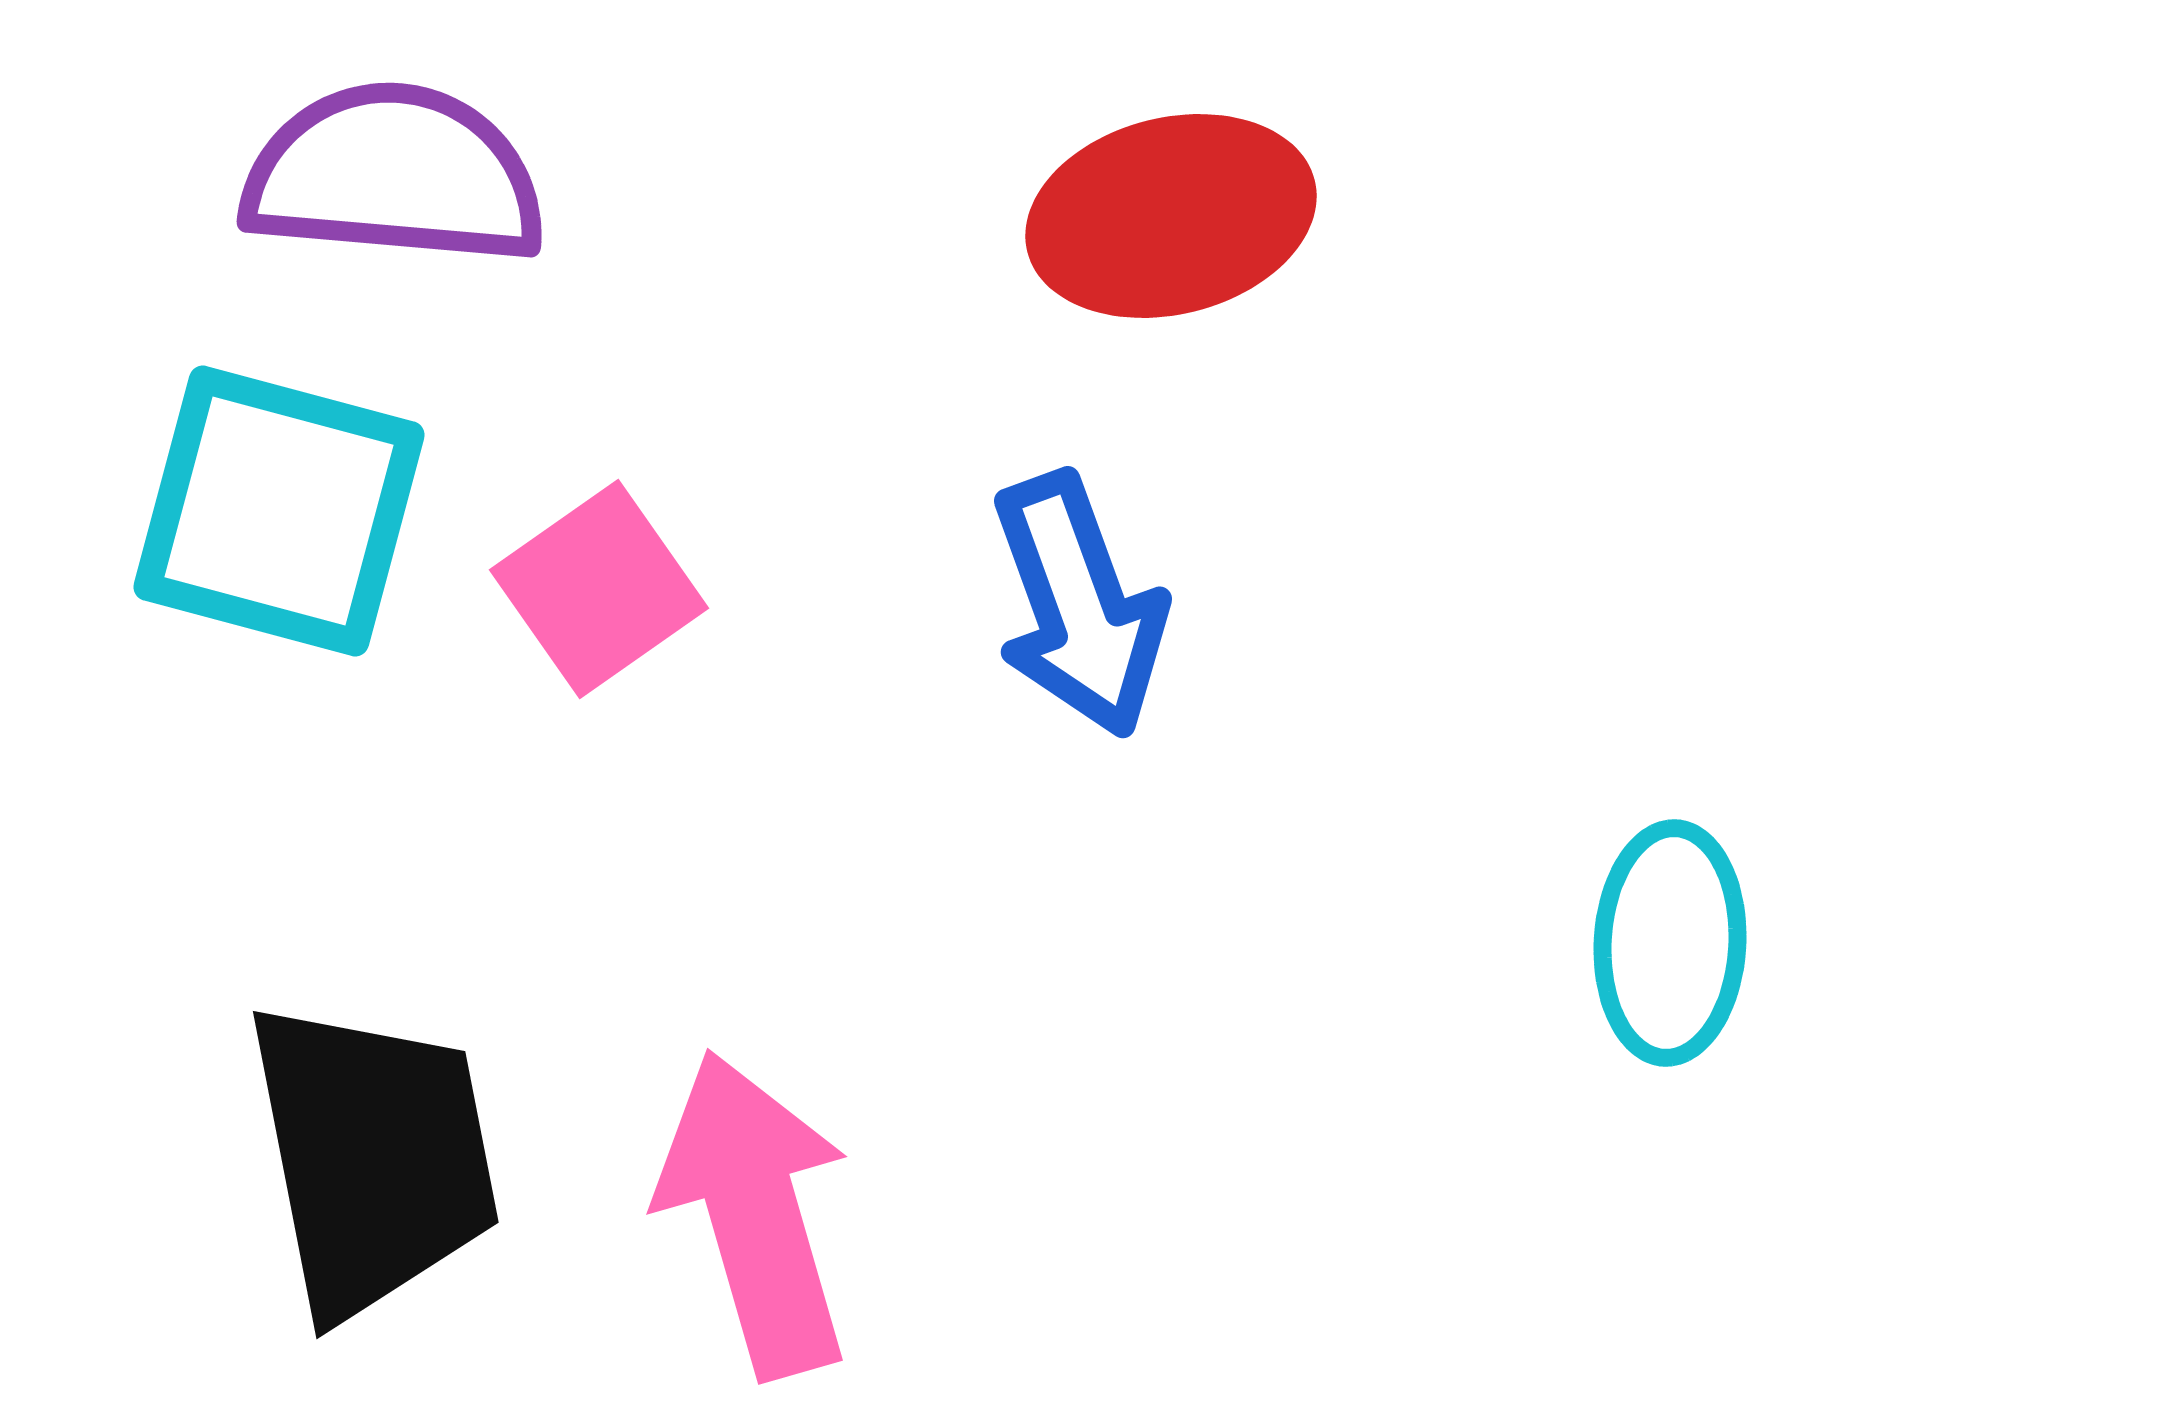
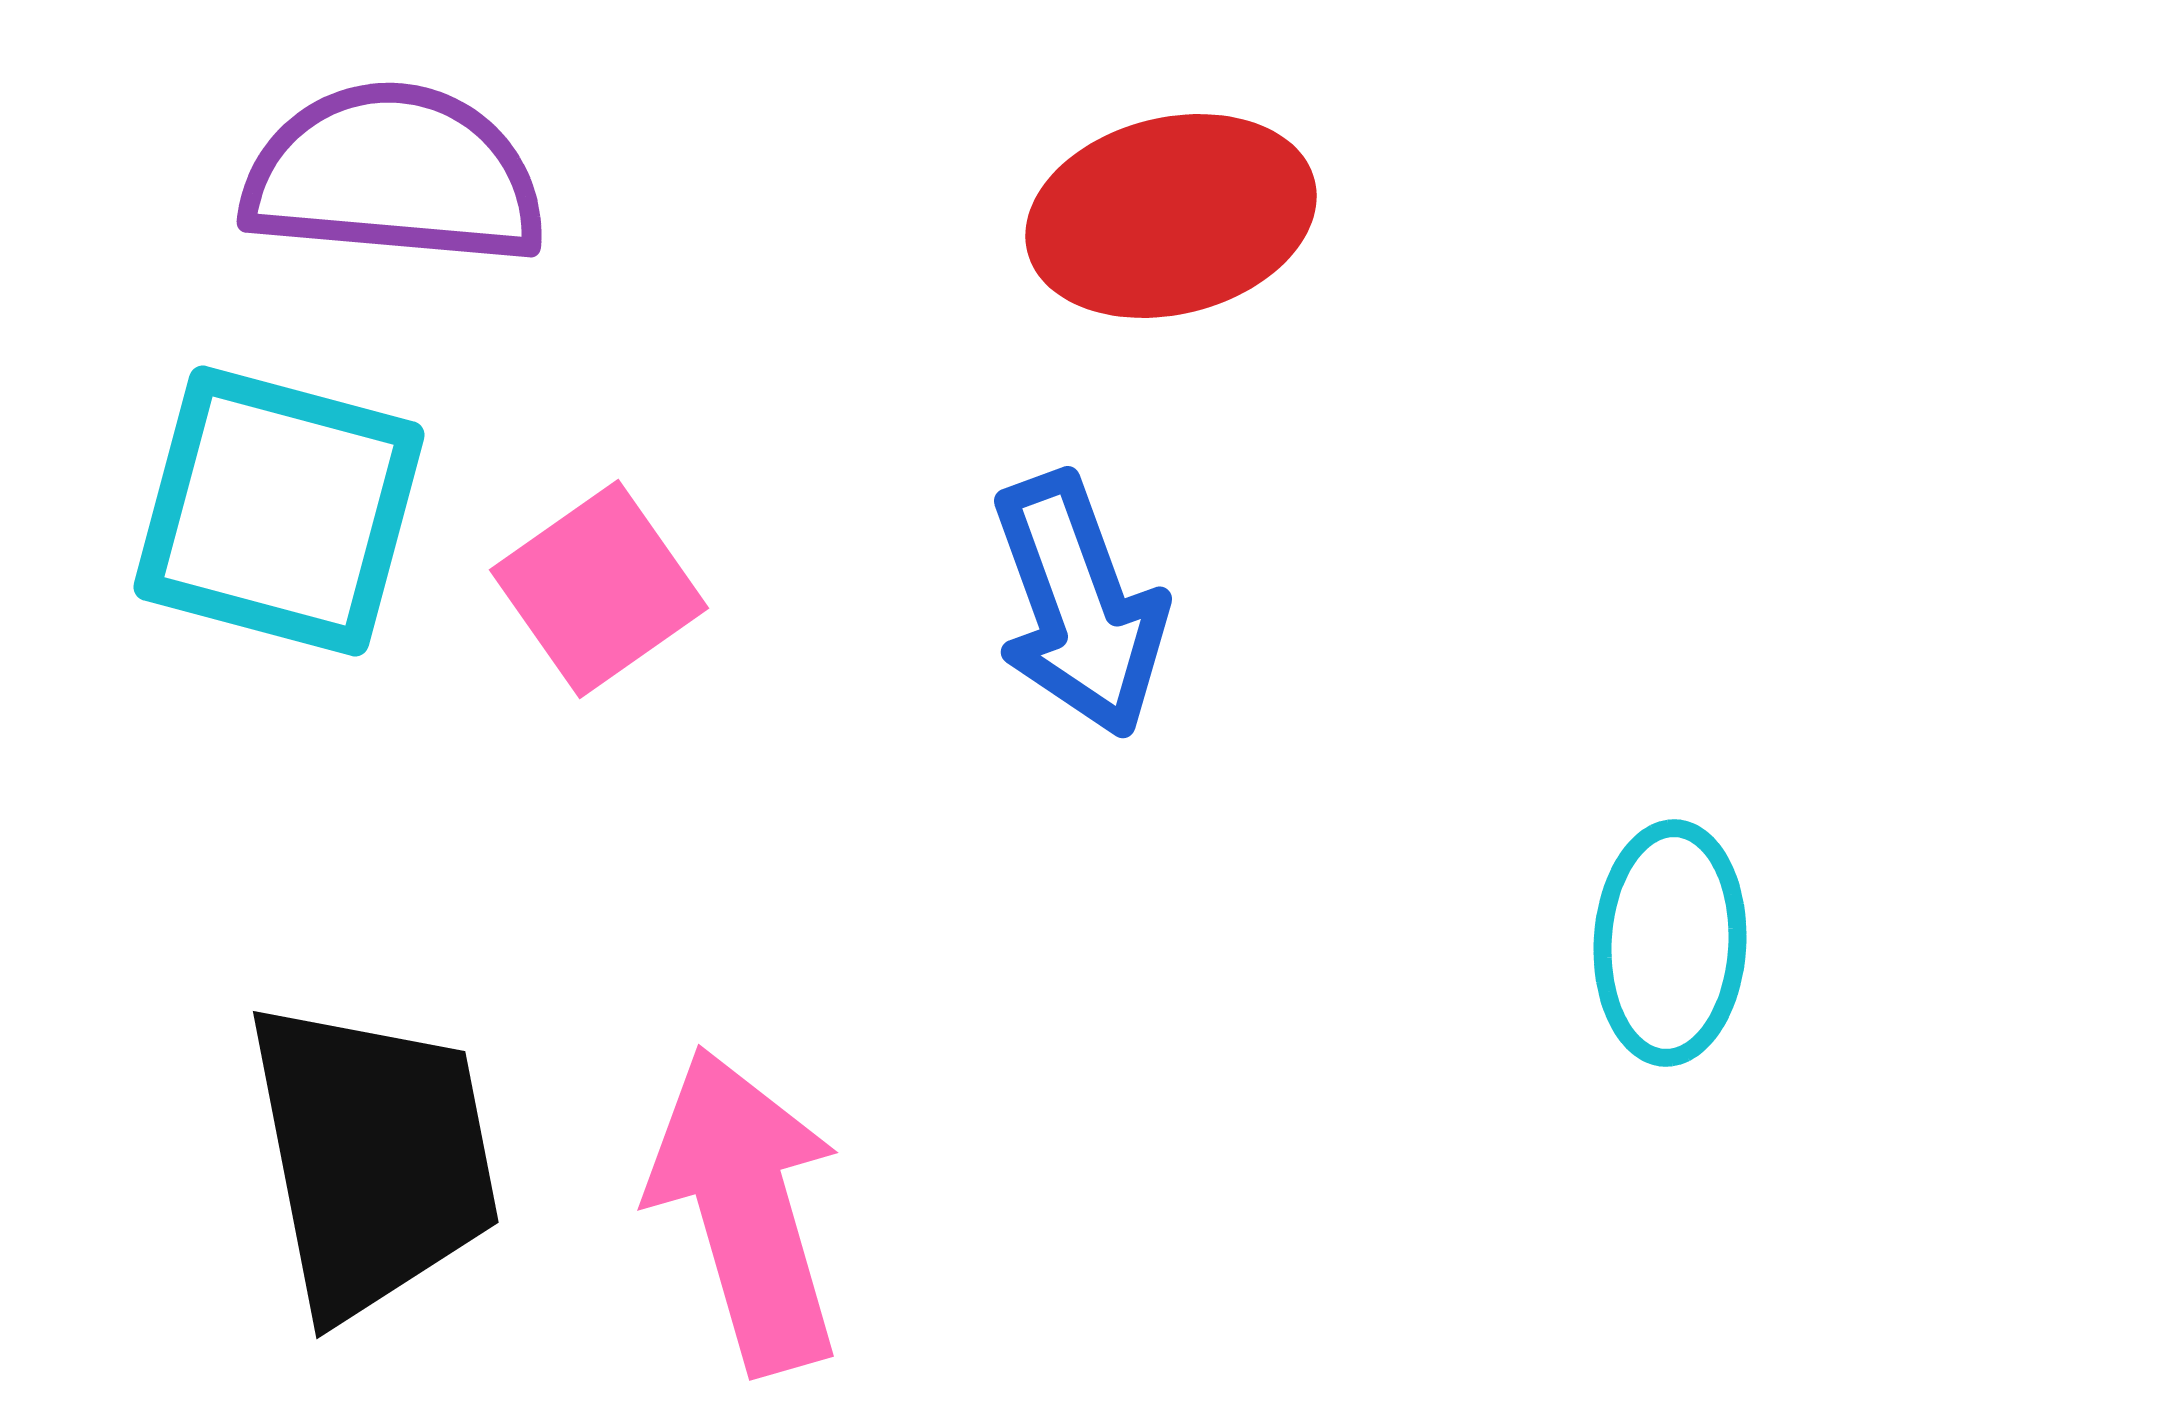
pink arrow: moved 9 px left, 4 px up
